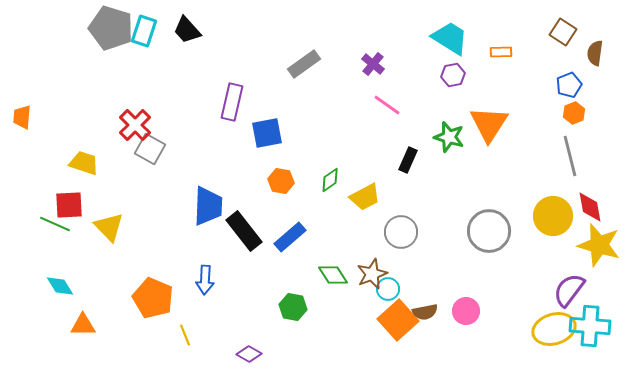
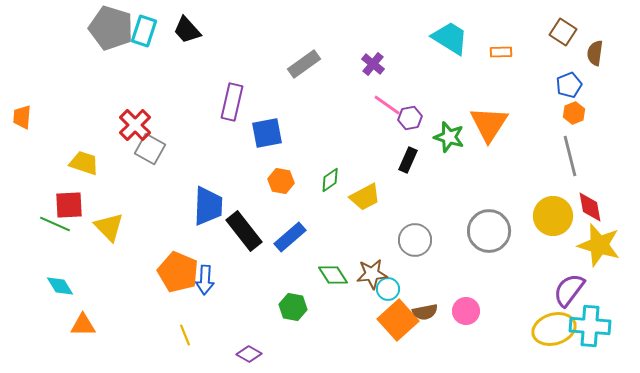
purple hexagon at (453, 75): moved 43 px left, 43 px down
gray circle at (401, 232): moved 14 px right, 8 px down
brown star at (372, 274): rotated 16 degrees clockwise
orange pentagon at (153, 298): moved 25 px right, 26 px up
